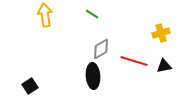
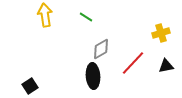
green line: moved 6 px left, 3 px down
red line: moved 1 px left, 2 px down; rotated 64 degrees counterclockwise
black triangle: moved 2 px right
